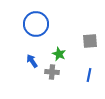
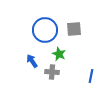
blue circle: moved 9 px right, 6 px down
gray square: moved 16 px left, 12 px up
blue line: moved 2 px right, 1 px down
